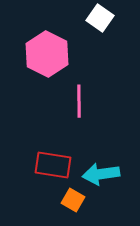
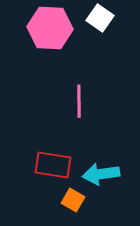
pink hexagon: moved 3 px right, 26 px up; rotated 24 degrees counterclockwise
